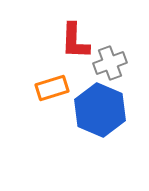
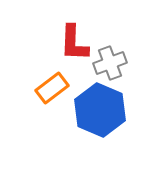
red L-shape: moved 1 px left, 2 px down
orange rectangle: rotated 20 degrees counterclockwise
